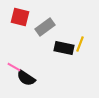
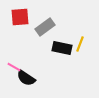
red square: rotated 18 degrees counterclockwise
black rectangle: moved 2 px left
